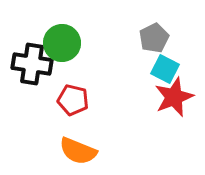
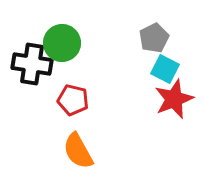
red star: moved 2 px down
orange semicircle: rotated 39 degrees clockwise
